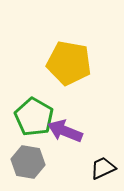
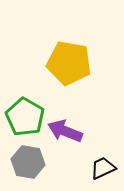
green pentagon: moved 9 px left
